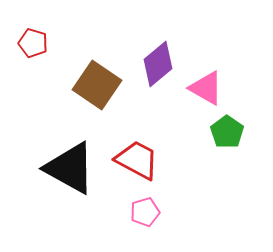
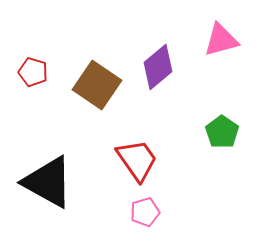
red pentagon: moved 29 px down
purple diamond: moved 3 px down
pink triangle: moved 15 px right, 48 px up; rotated 45 degrees counterclockwise
green pentagon: moved 5 px left
red trapezoid: rotated 27 degrees clockwise
black triangle: moved 22 px left, 14 px down
